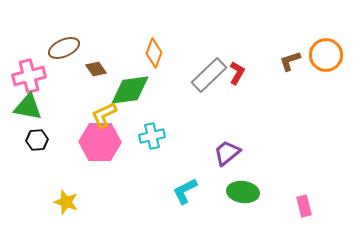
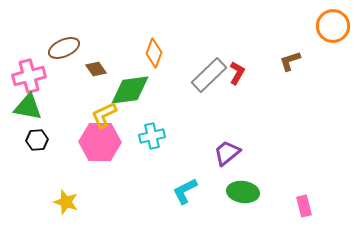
orange circle: moved 7 px right, 29 px up
